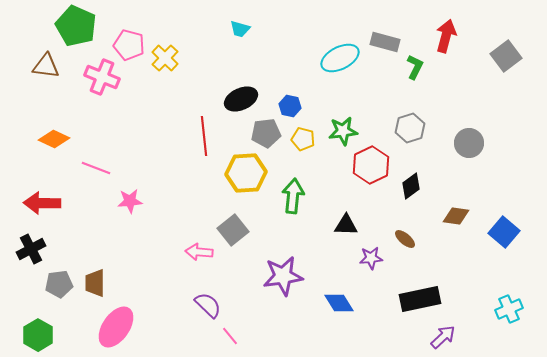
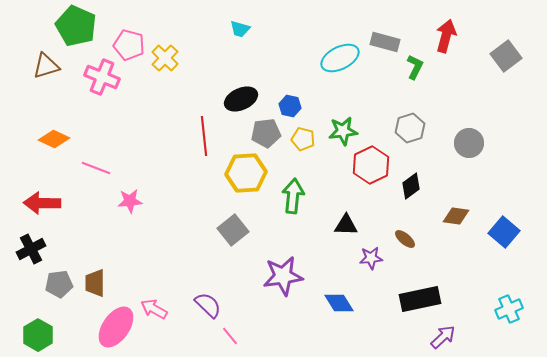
brown triangle at (46, 66): rotated 24 degrees counterclockwise
pink arrow at (199, 252): moved 45 px left, 57 px down; rotated 24 degrees clockwise
